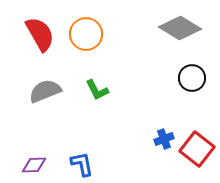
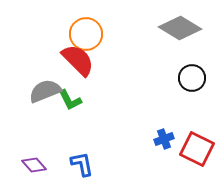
red semicircle: moved 38 px right, 26 px down; rotated 15 degrees counterclockwise
green L-shape: moved 27 px left, 10 px down
red square: rotated 12 degrees counterclockwise
purple diamond: rotated 50 degrees clockwise
